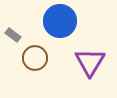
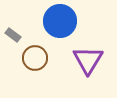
purple triangle: moved 2 px left, 2 px up
